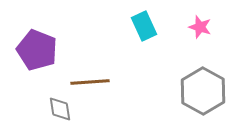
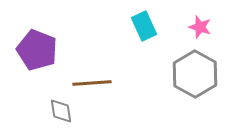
brown line: moved 2 px right, 1 px down
gray hexagon: moved 8 px left, 17 px up
gray diamond: moved 1 px right, 2 px down
